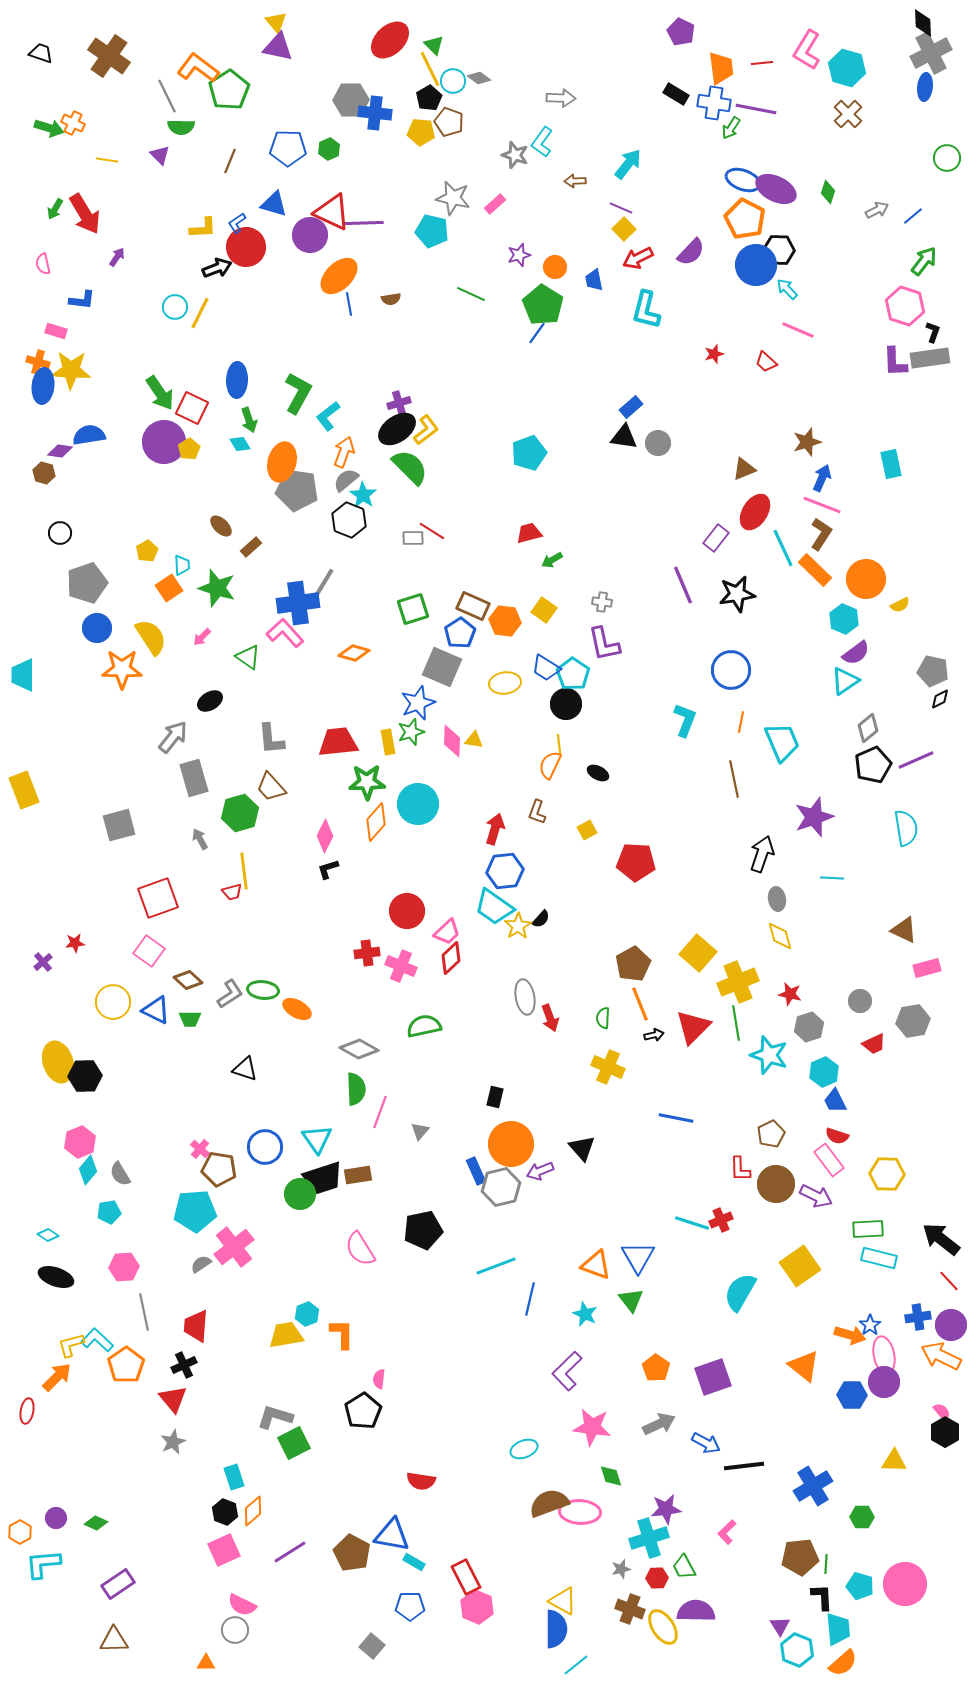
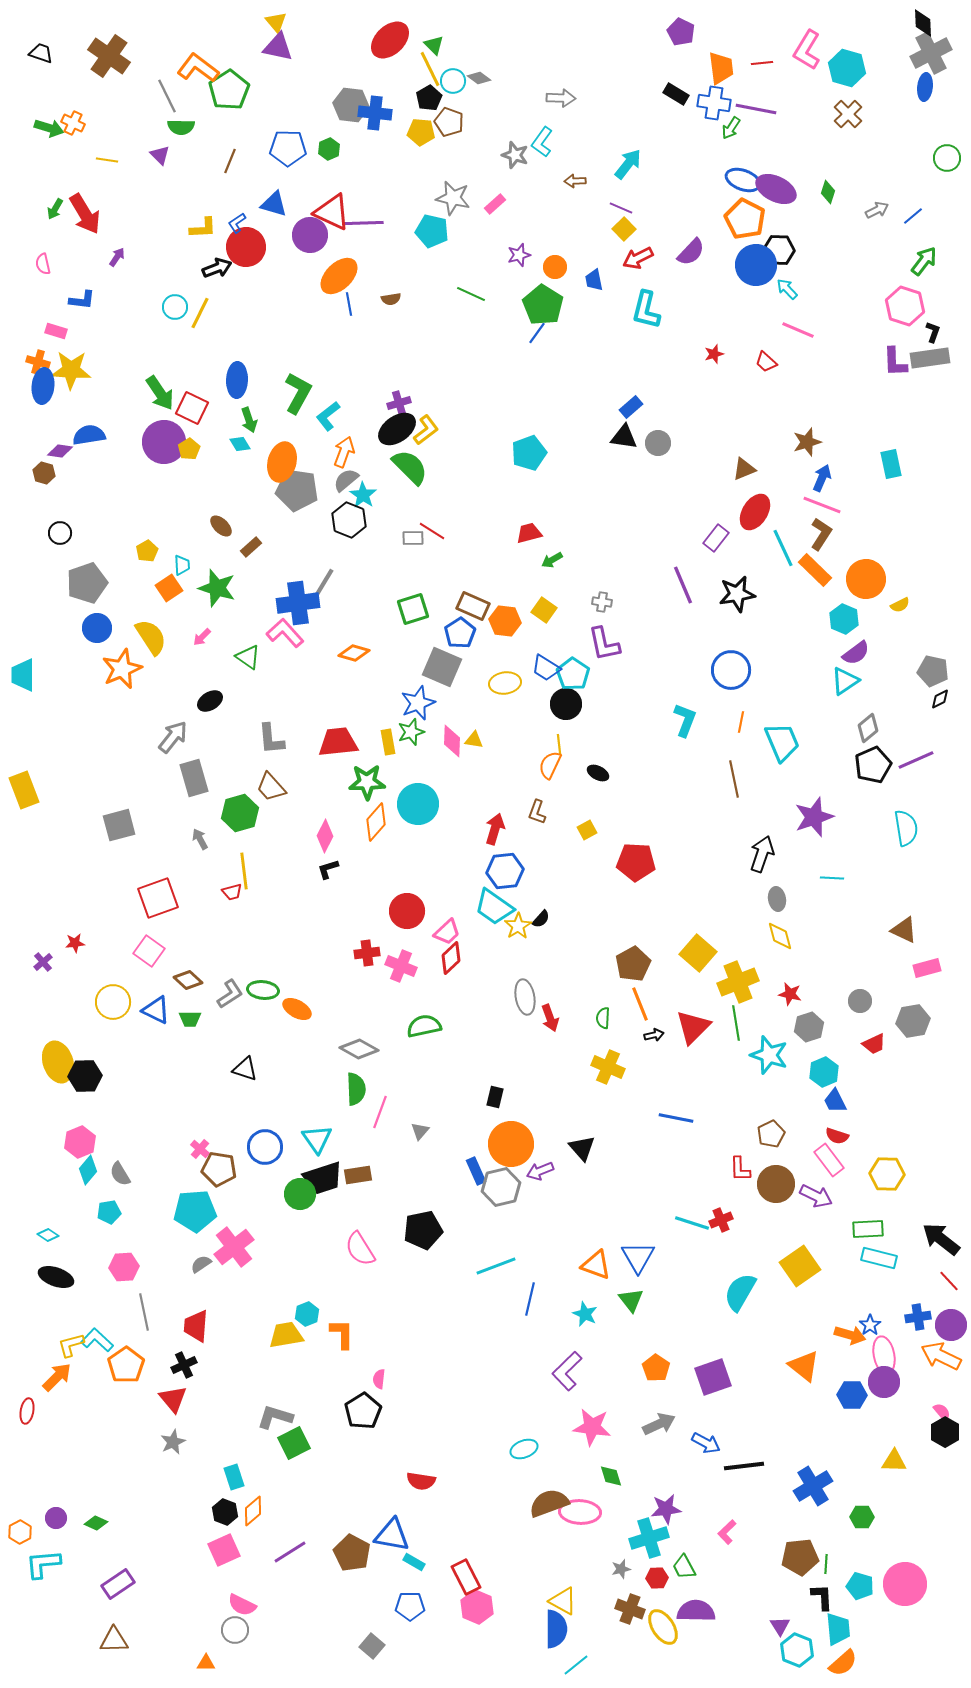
gray hexagon at (351, 100): moved 5 px down; rotated 8 degrees clockwise
orange star at (122, 669): rotated 24 degrees counterclockwise
